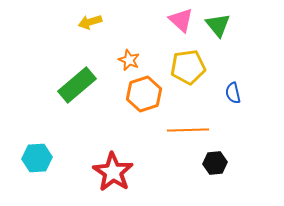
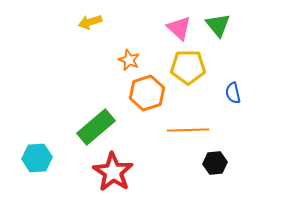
pink triangle: moved 2 px left, 8 px down
yellow pentagon: rotated 8 degrees clockwise
green rectangle: moved 19 px right, 42 px down
orange hexagon: moved 3 px right, 1 px up
